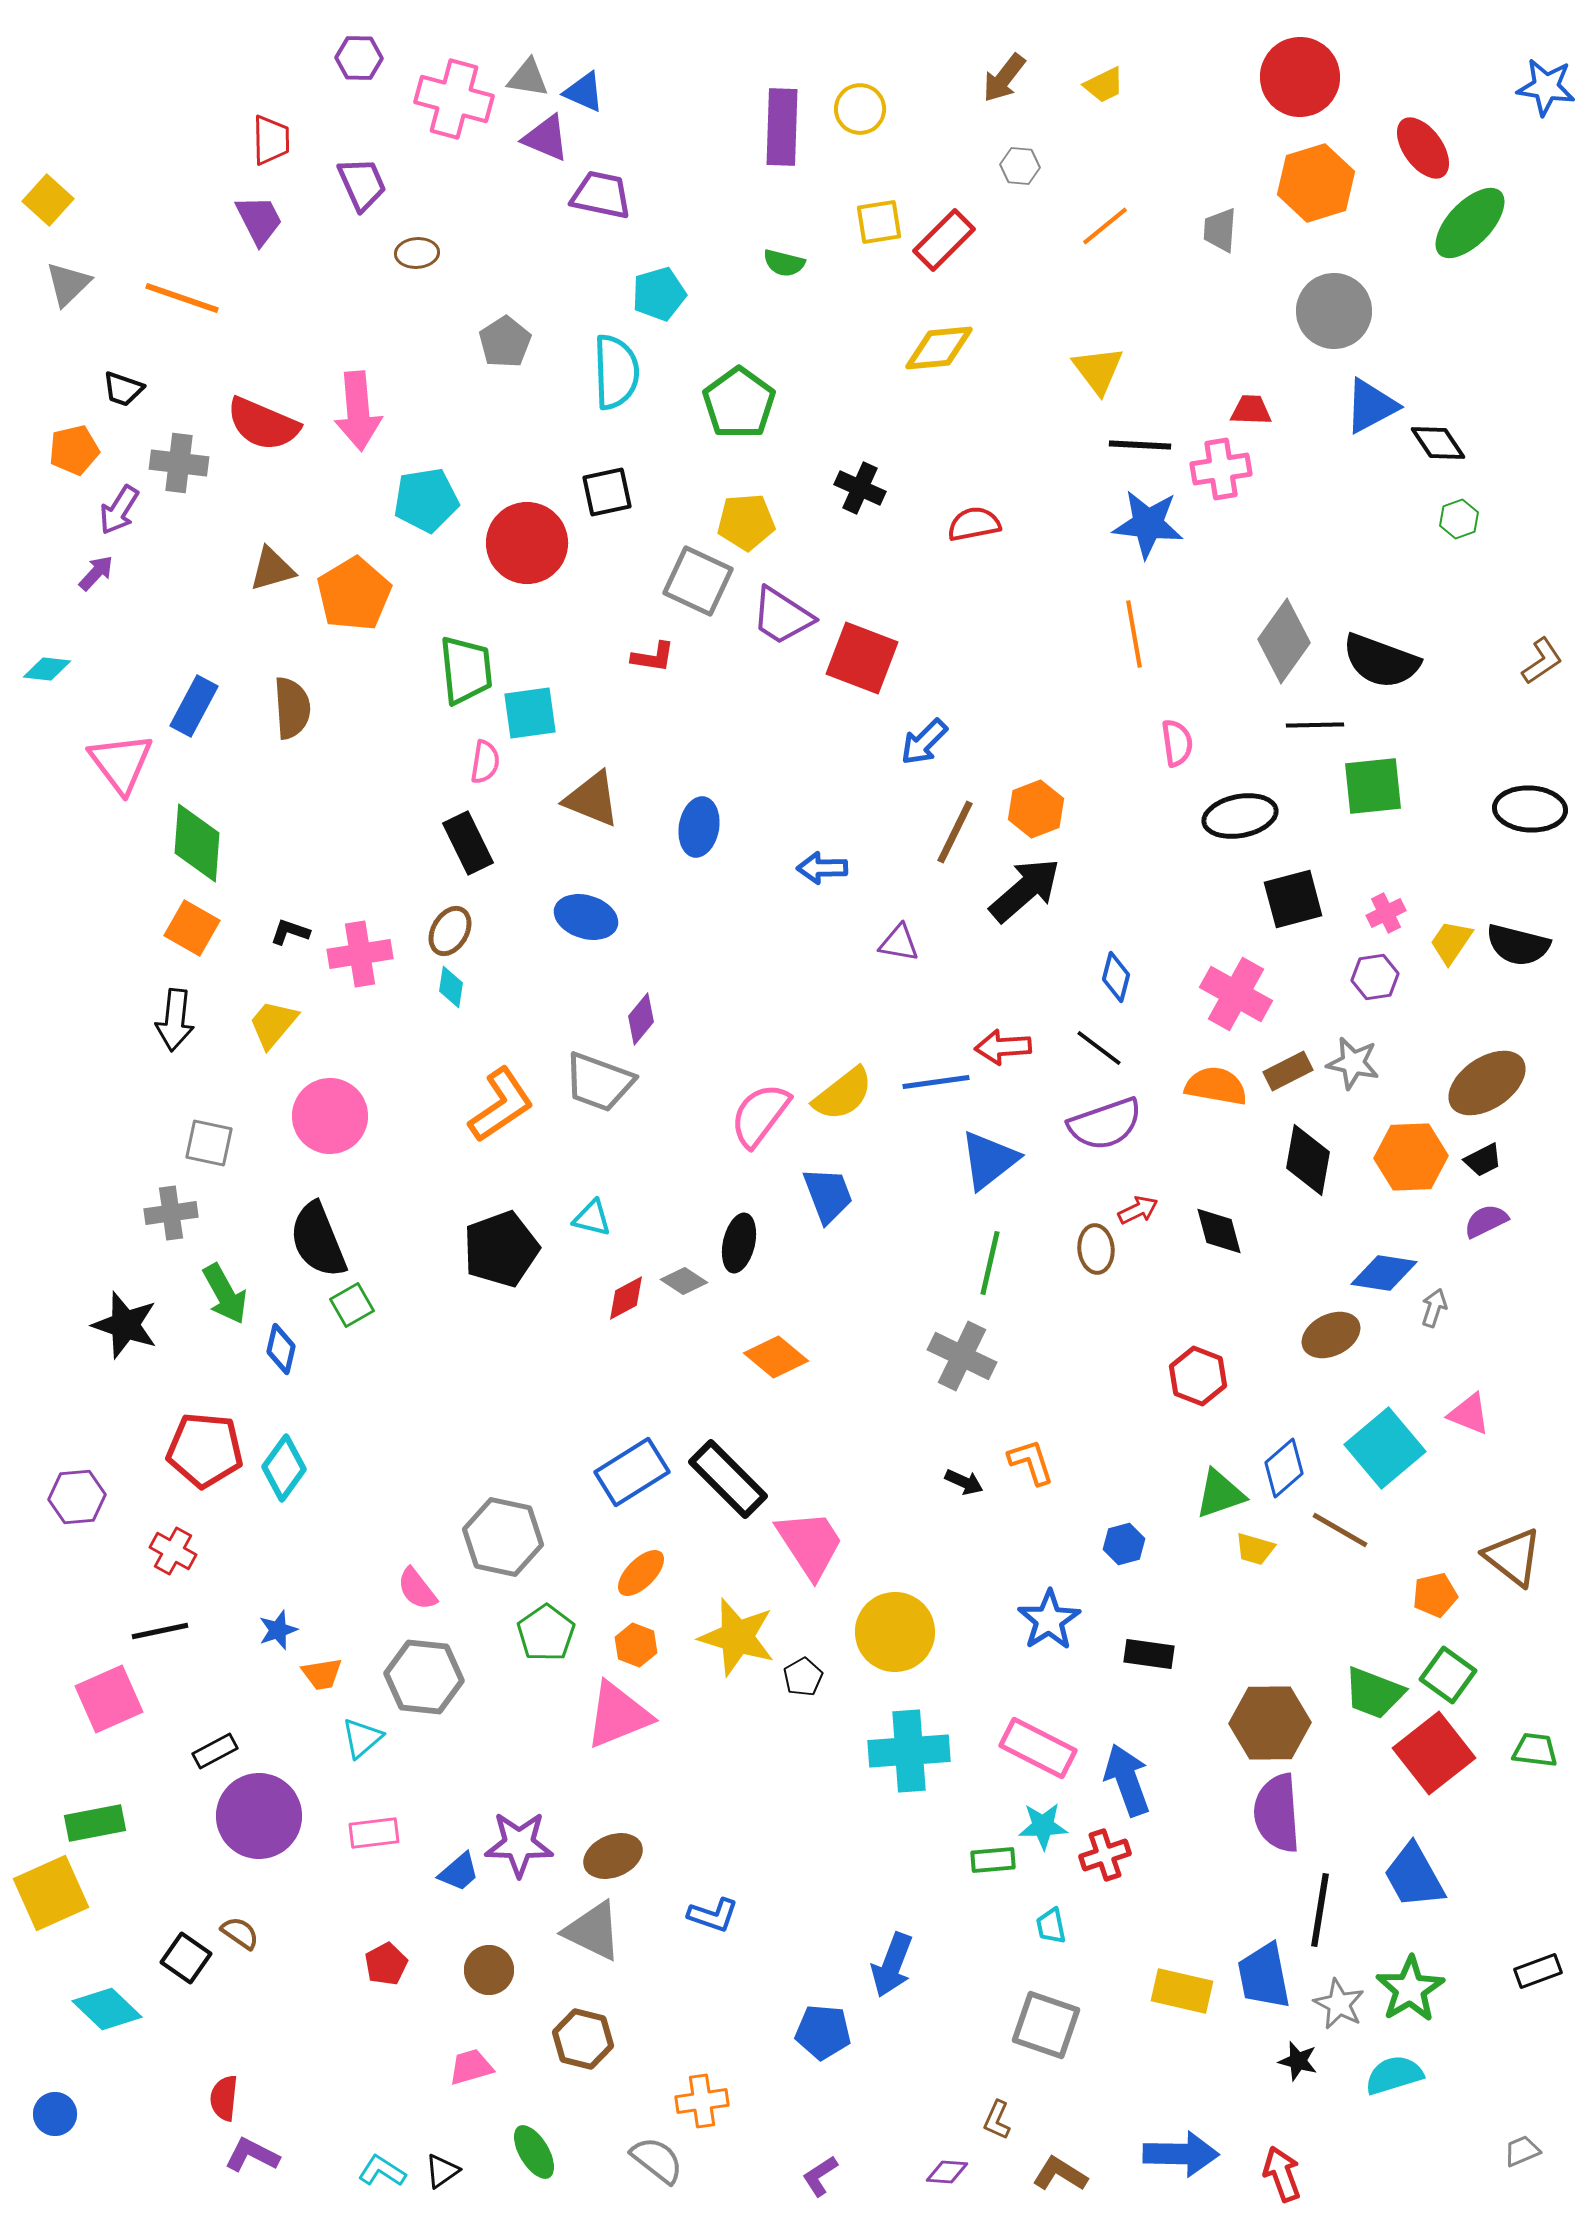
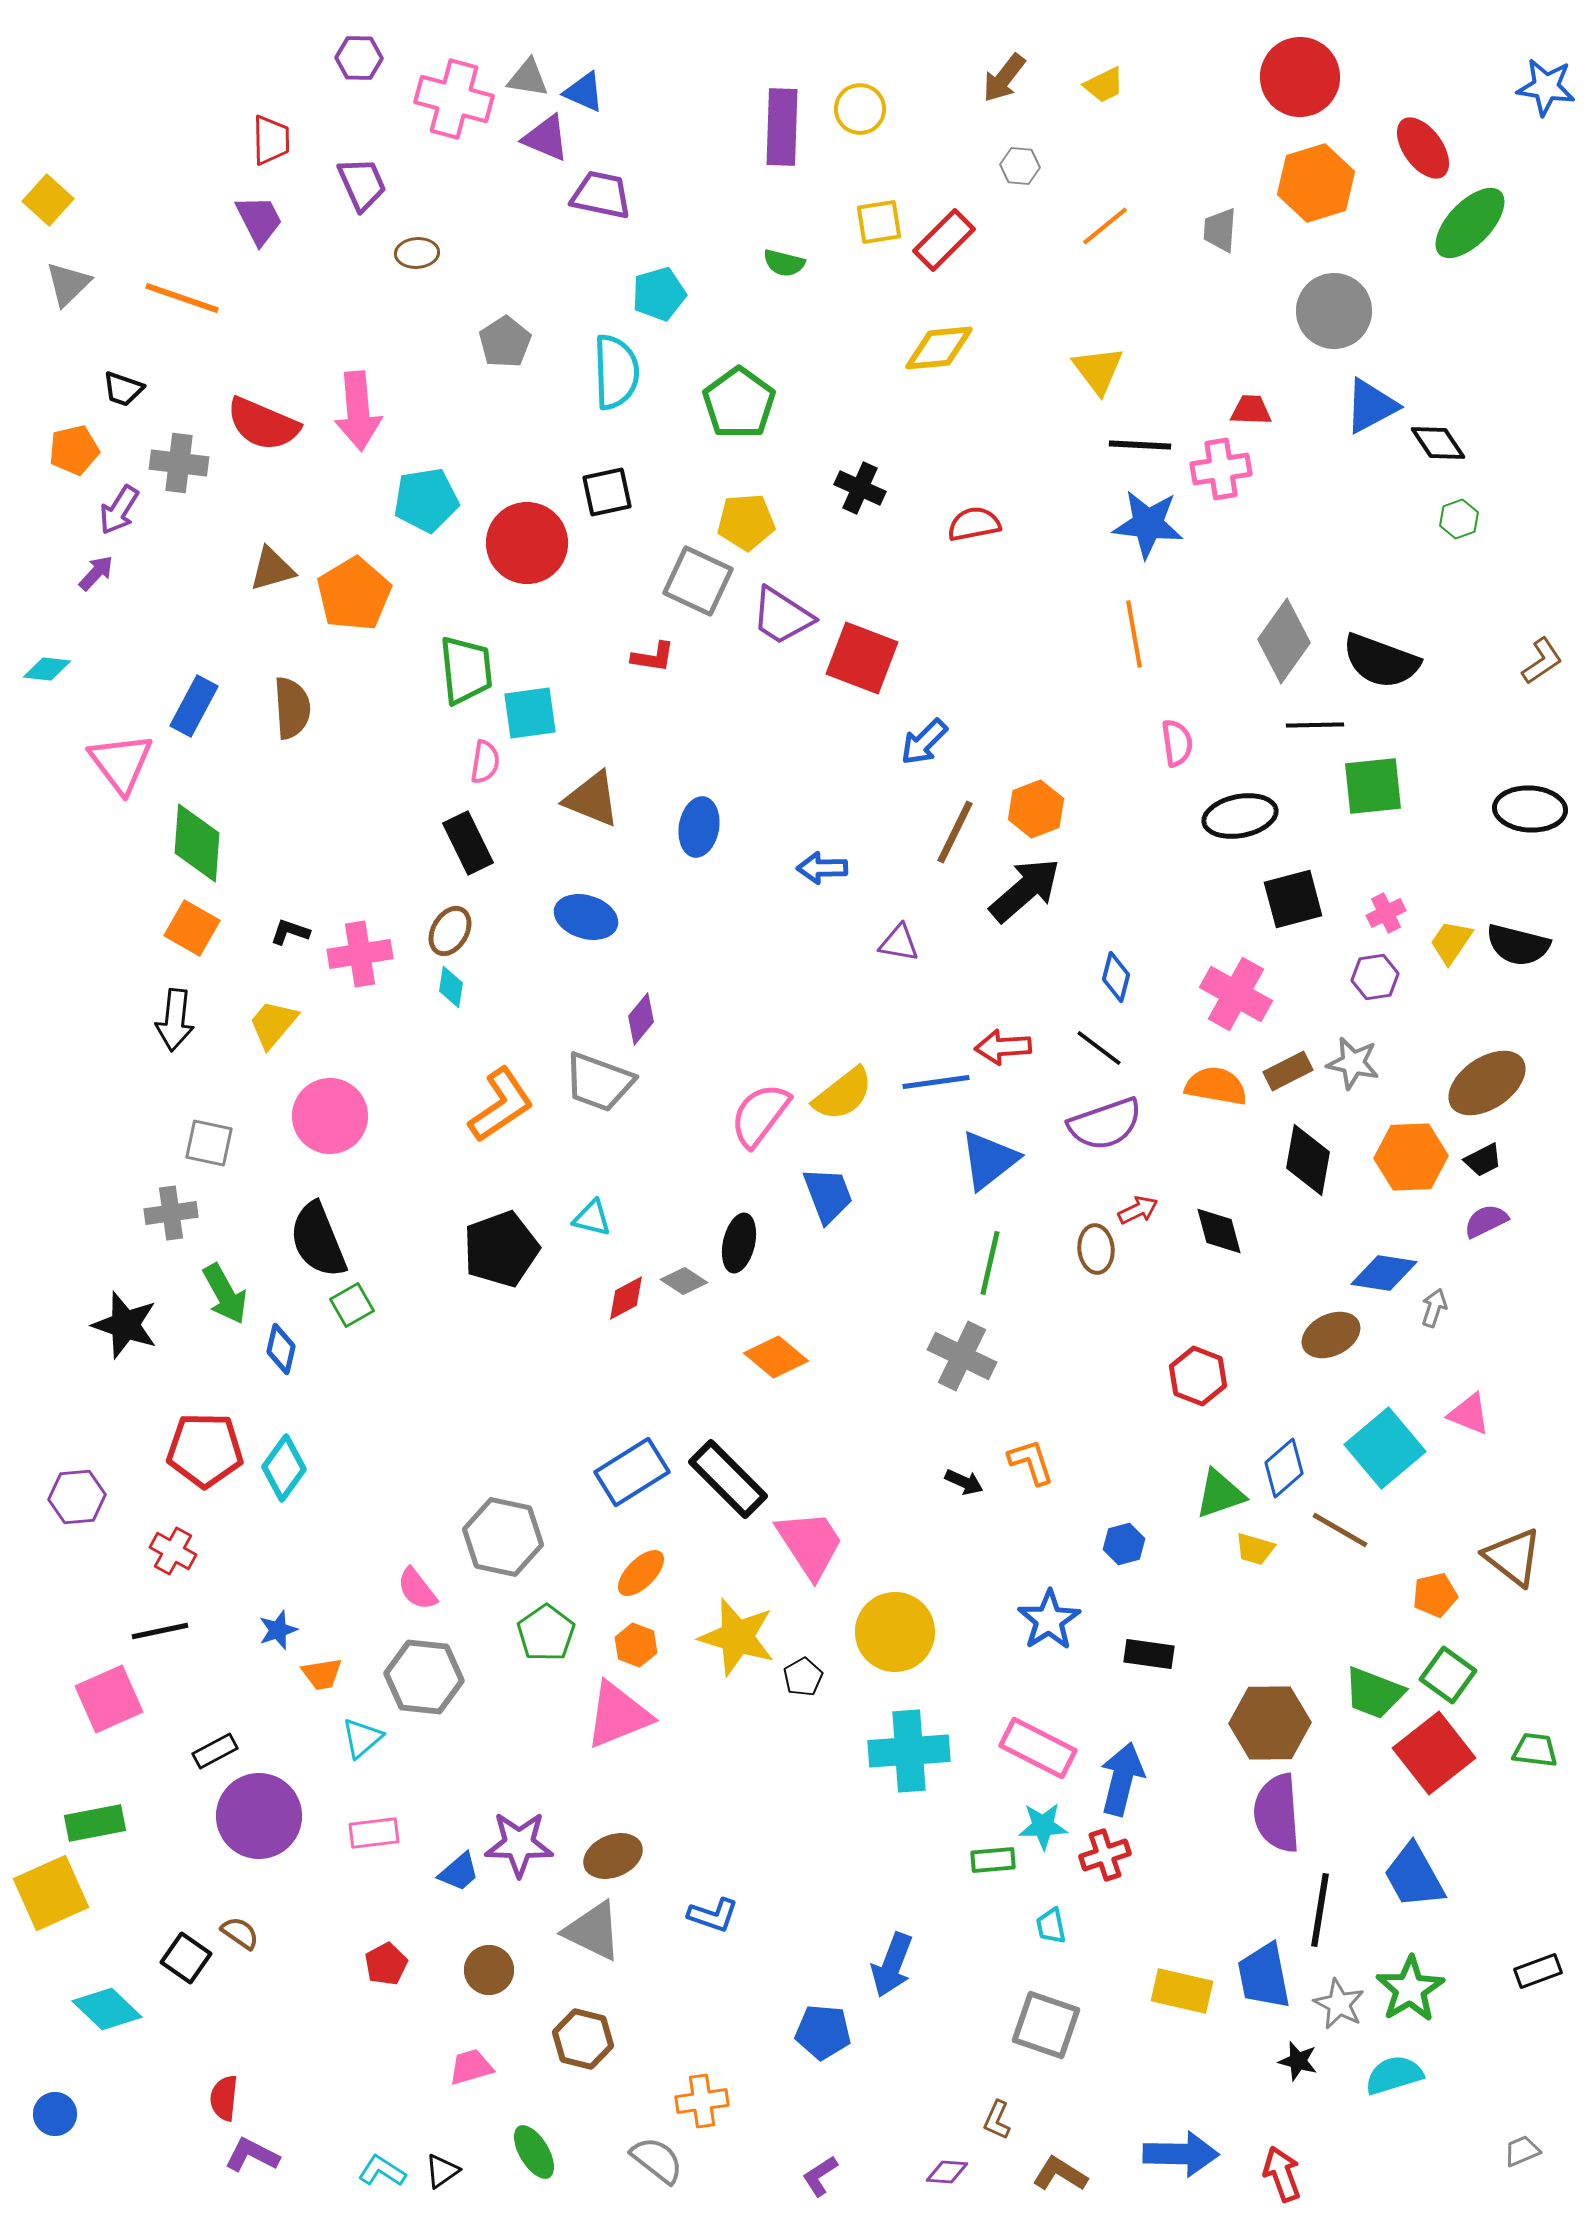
red pentagon at (205, 1450): rotated 4 degrees counterclockwise
blue arrow at (1127, 1780): moved 5 px left, 1 px up; rotated 34 degrees clockwise
